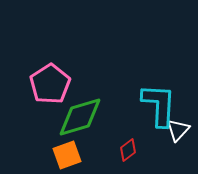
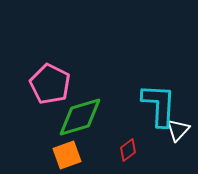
pink pentagon: rotated 12 degrees counterclockwise
